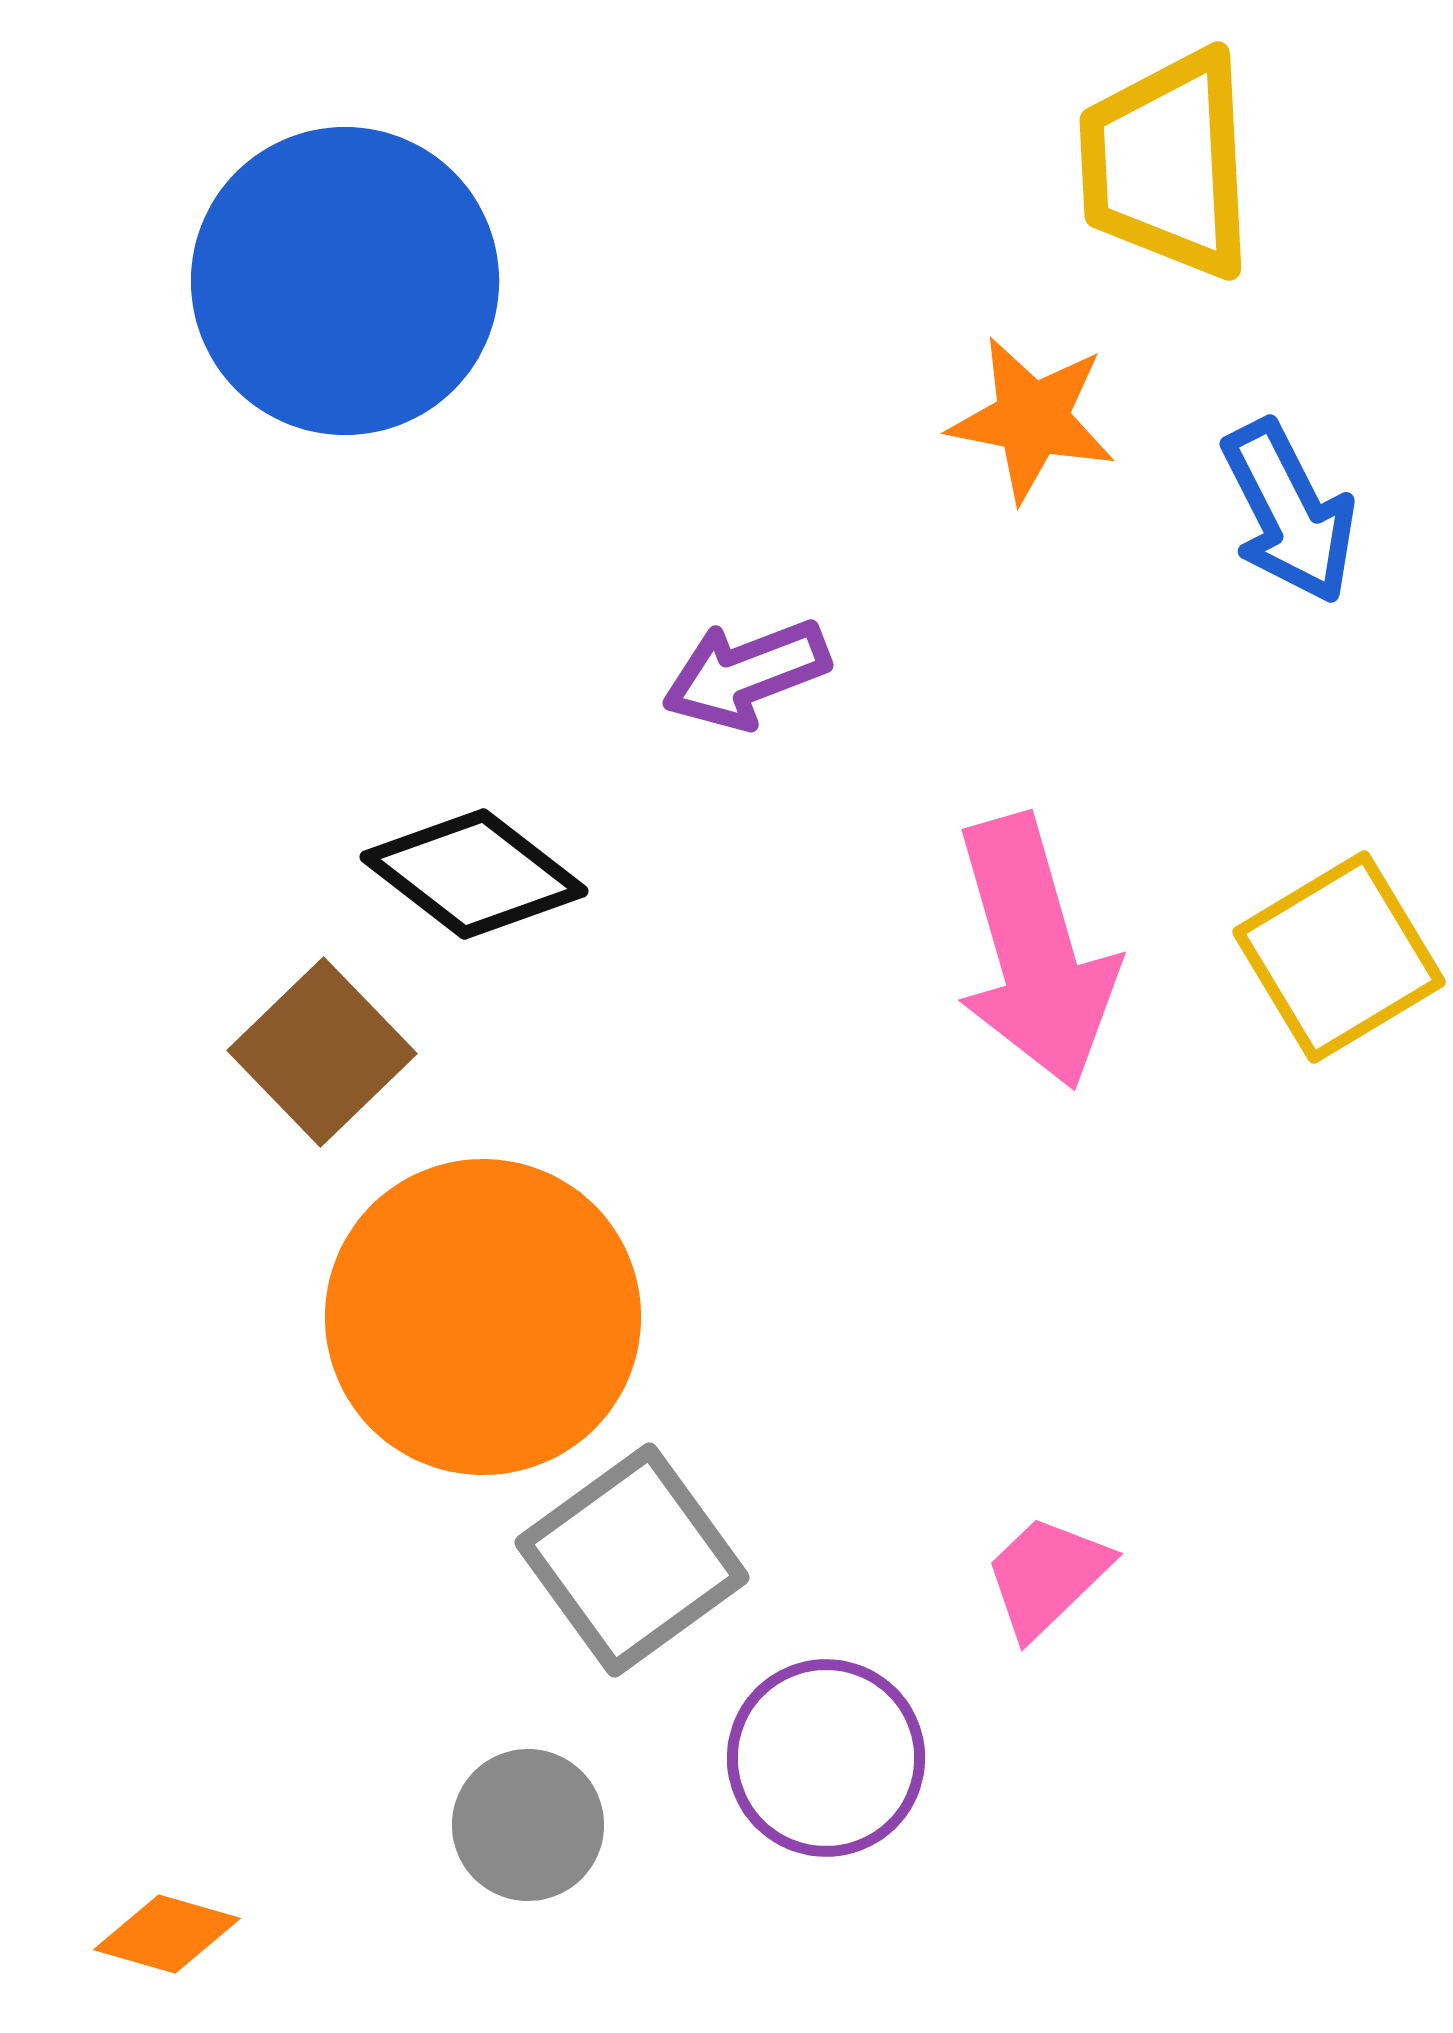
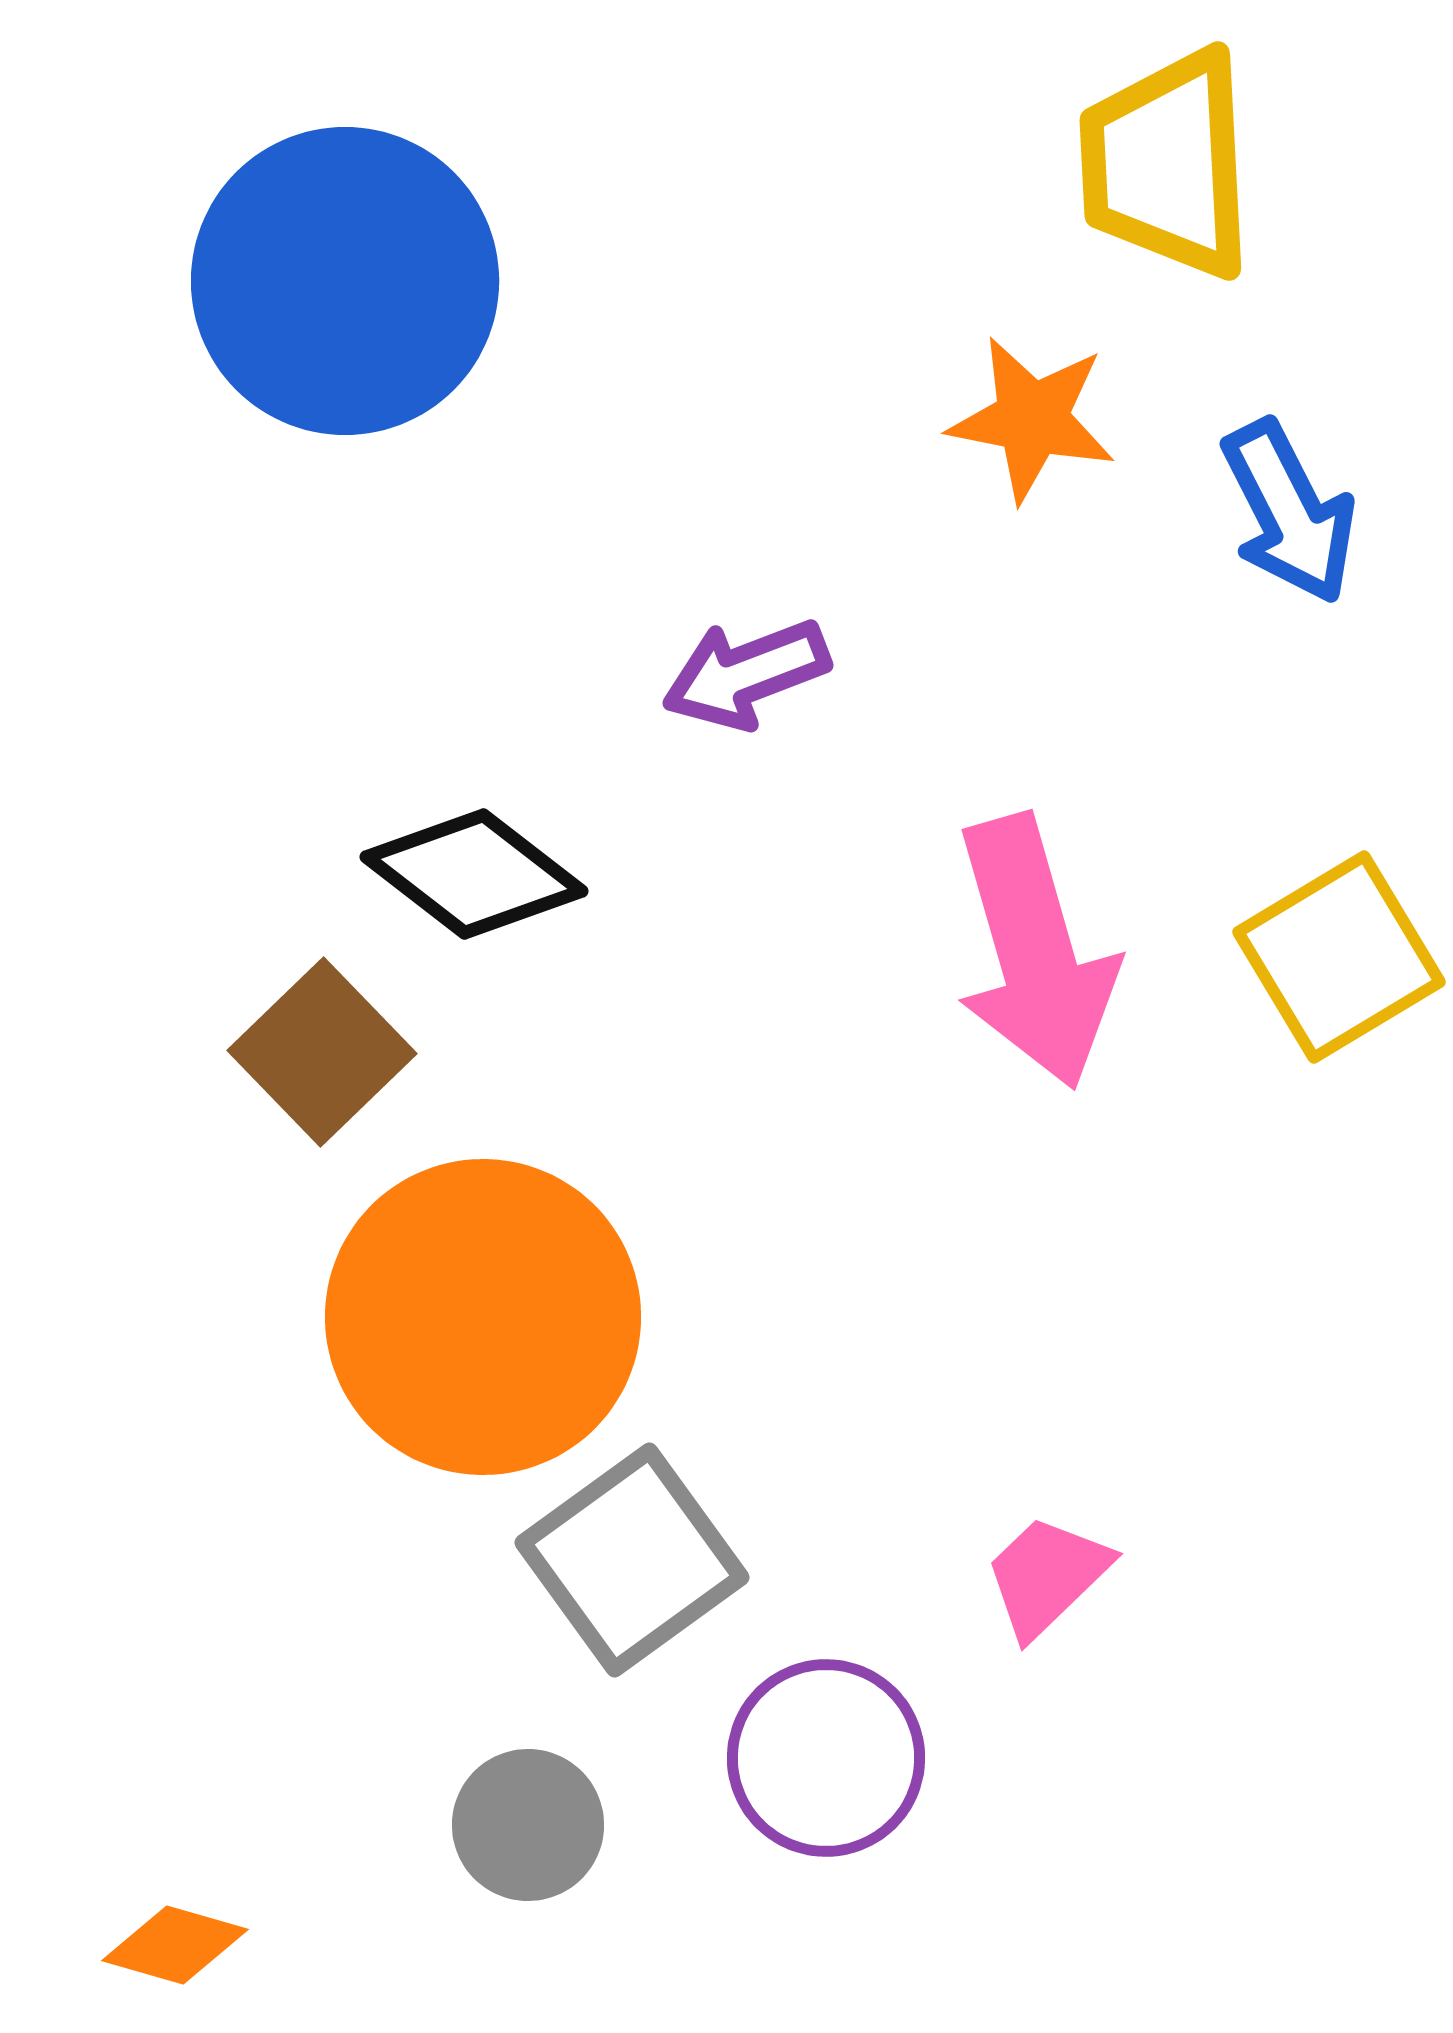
orange diamond: moved 8 px right, 11 px down
